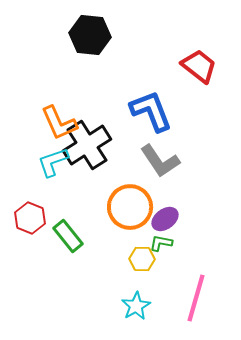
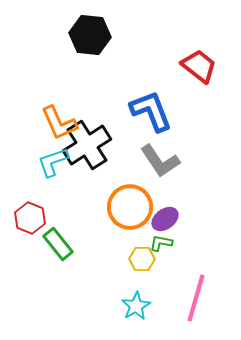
green rectangle: moved 10 px left, 8 px down
